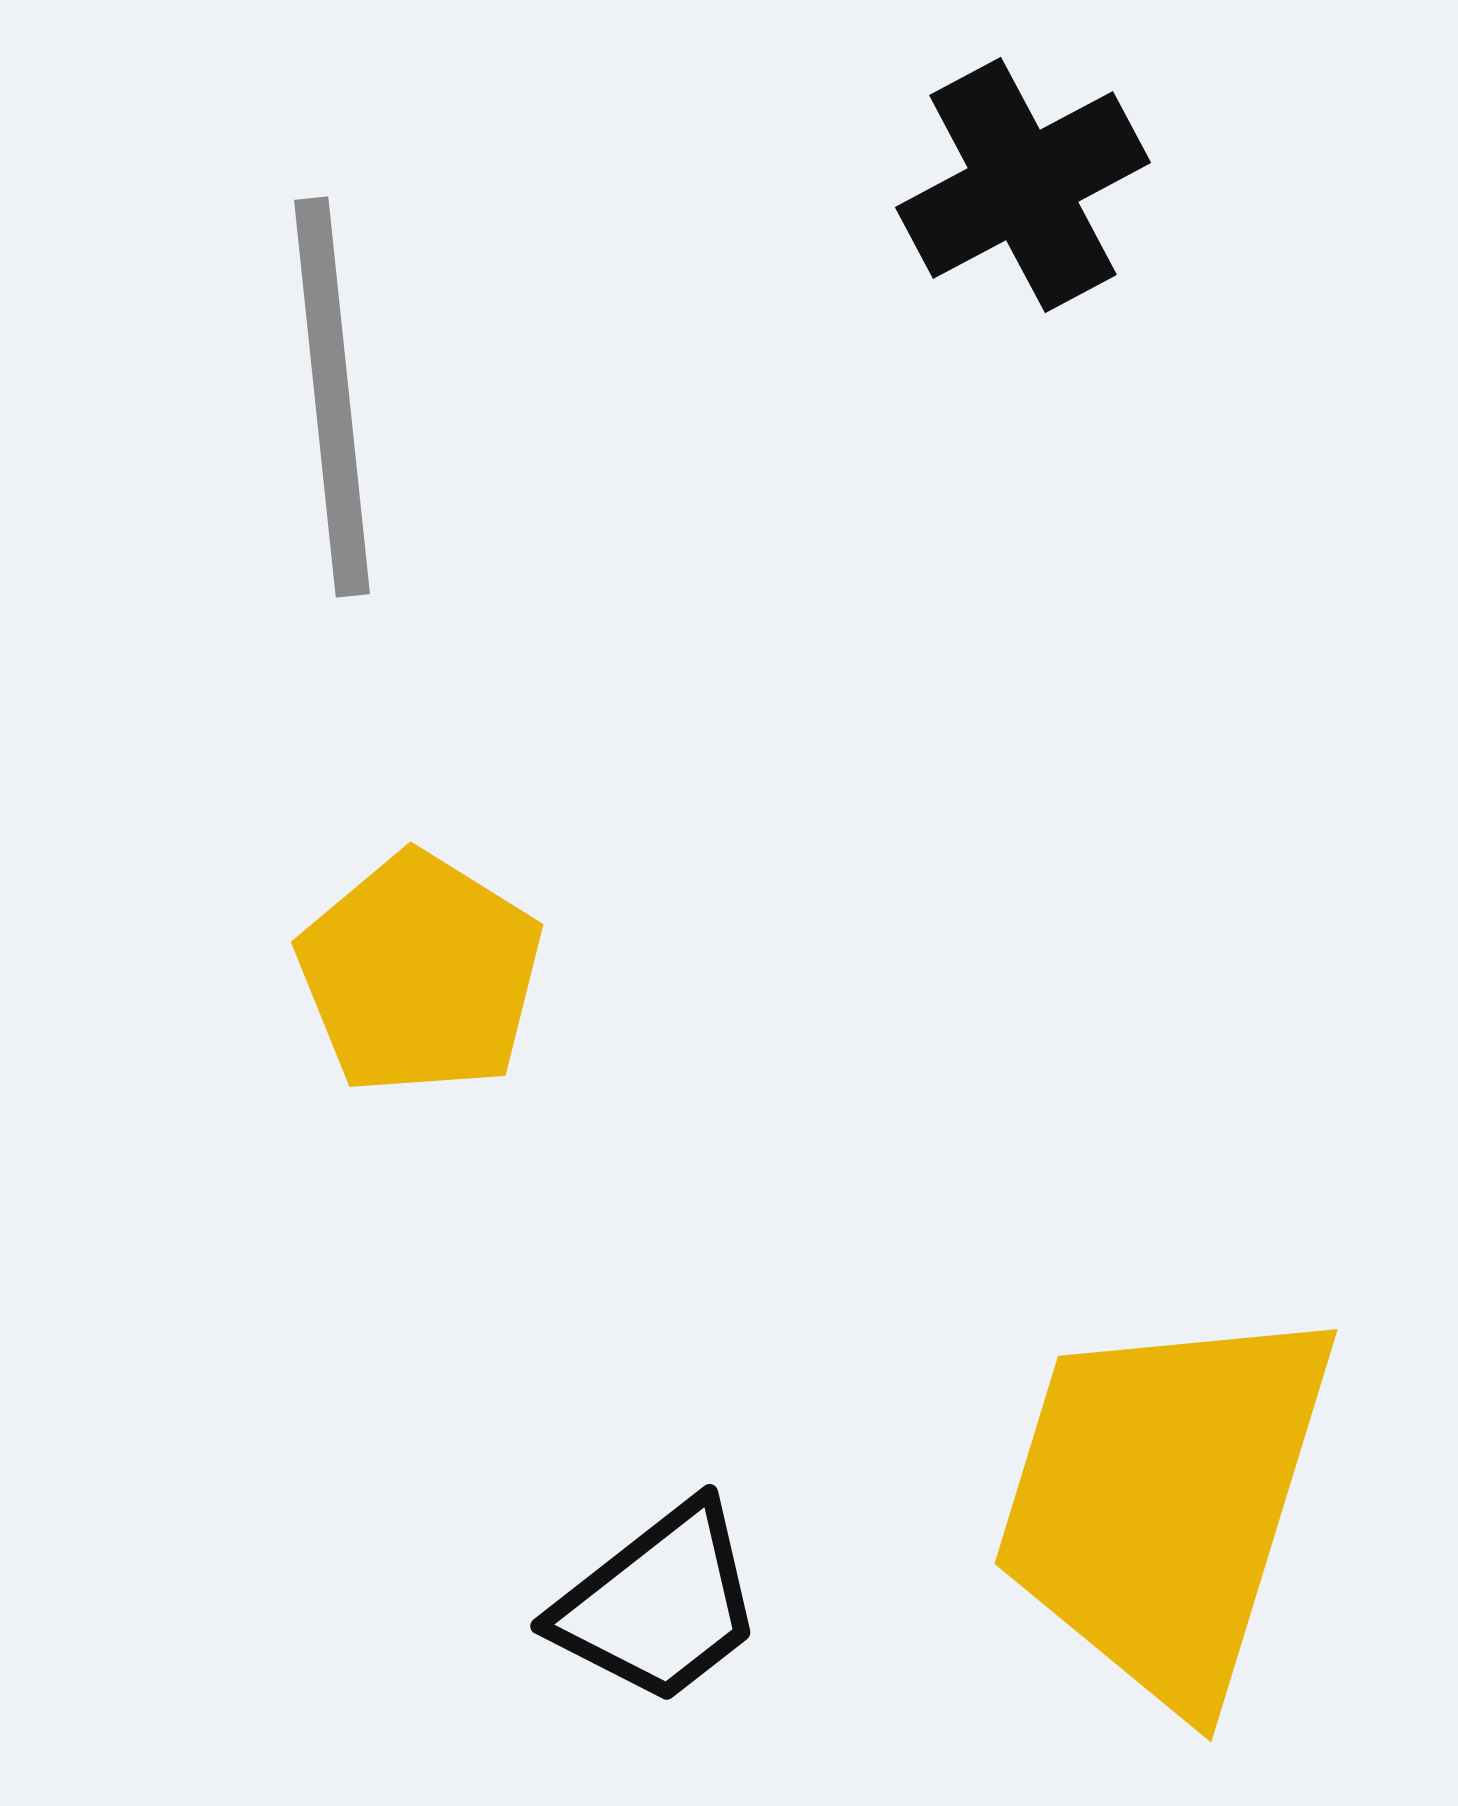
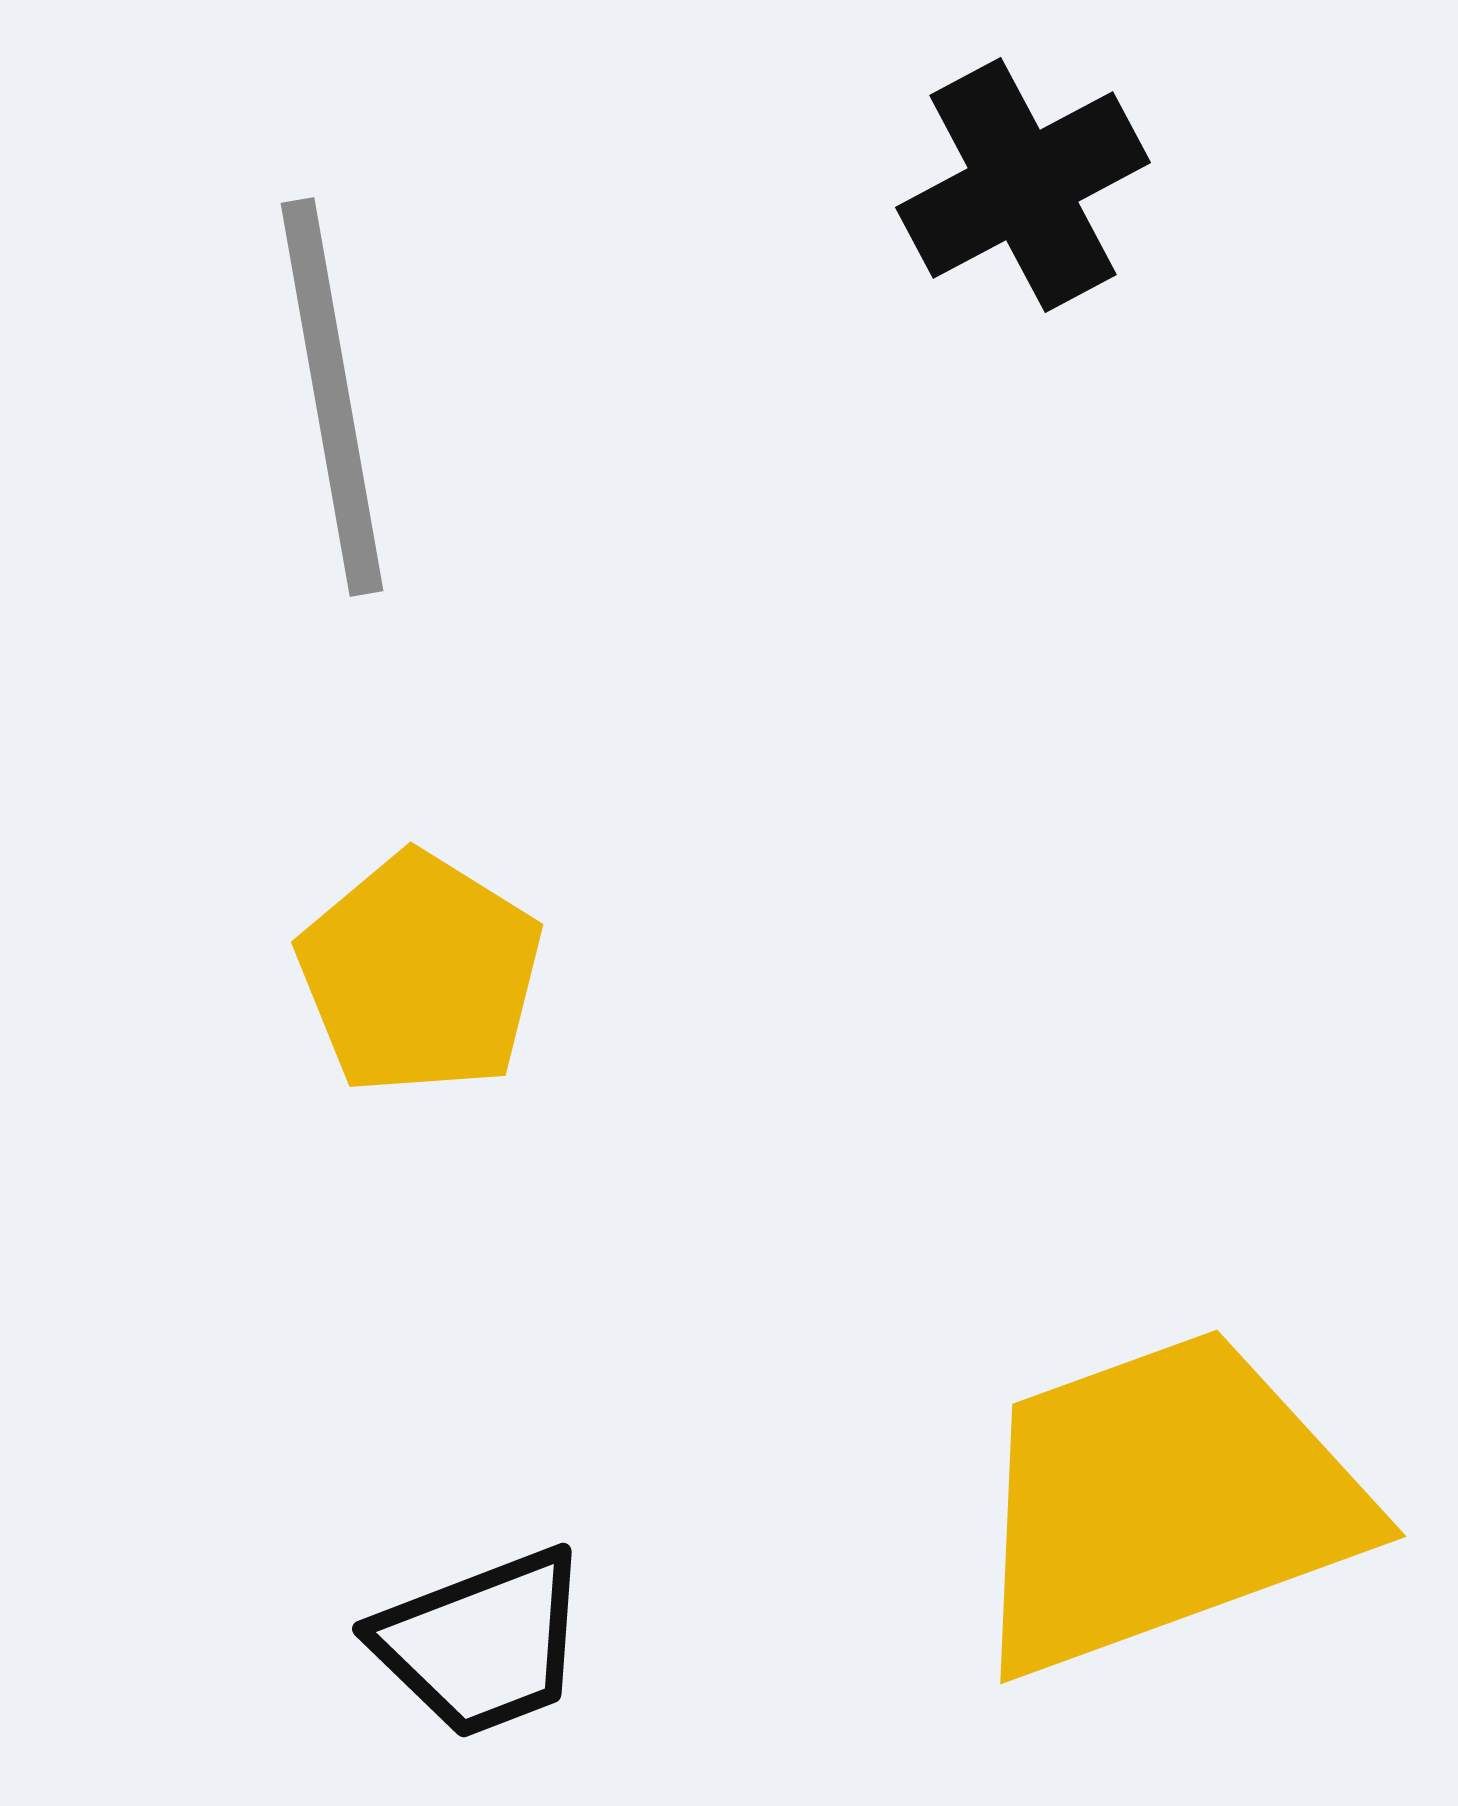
gray line: rotated 4 degrees counterclockwise
yellow trapezoid: rotated 53 degrees clockwise
black trapezoid: moved 177 px left, 39 px down; rotated 17 degrees clockwise
